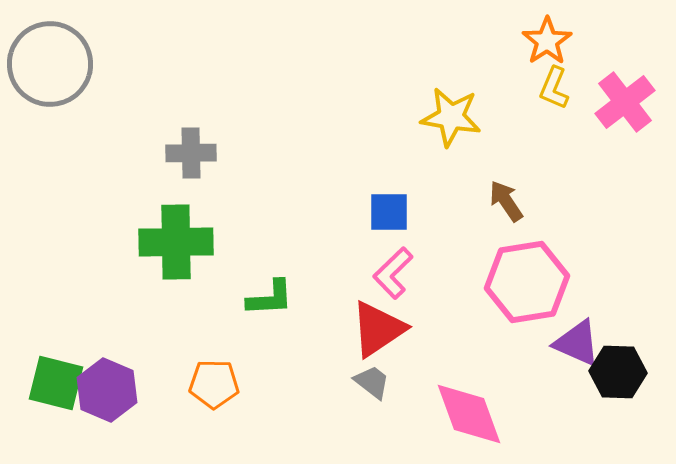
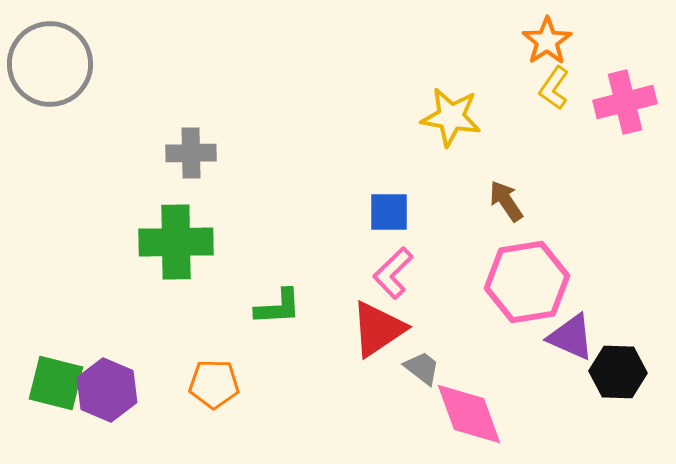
yellow L-shape: rotated 12 degrees clockwise
pink cross: rotated 24 degrees clockwise
green L-shape: moved 8 px right, 9 px down
purple triangle: moved 6 px left, 6 px up
gray trapezoid: moved 50 px right, 14 px up
